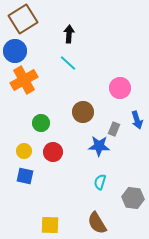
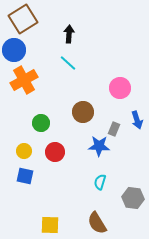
blue circle: moved 1 px left, 1 px up
red circle: moved 2 px right
